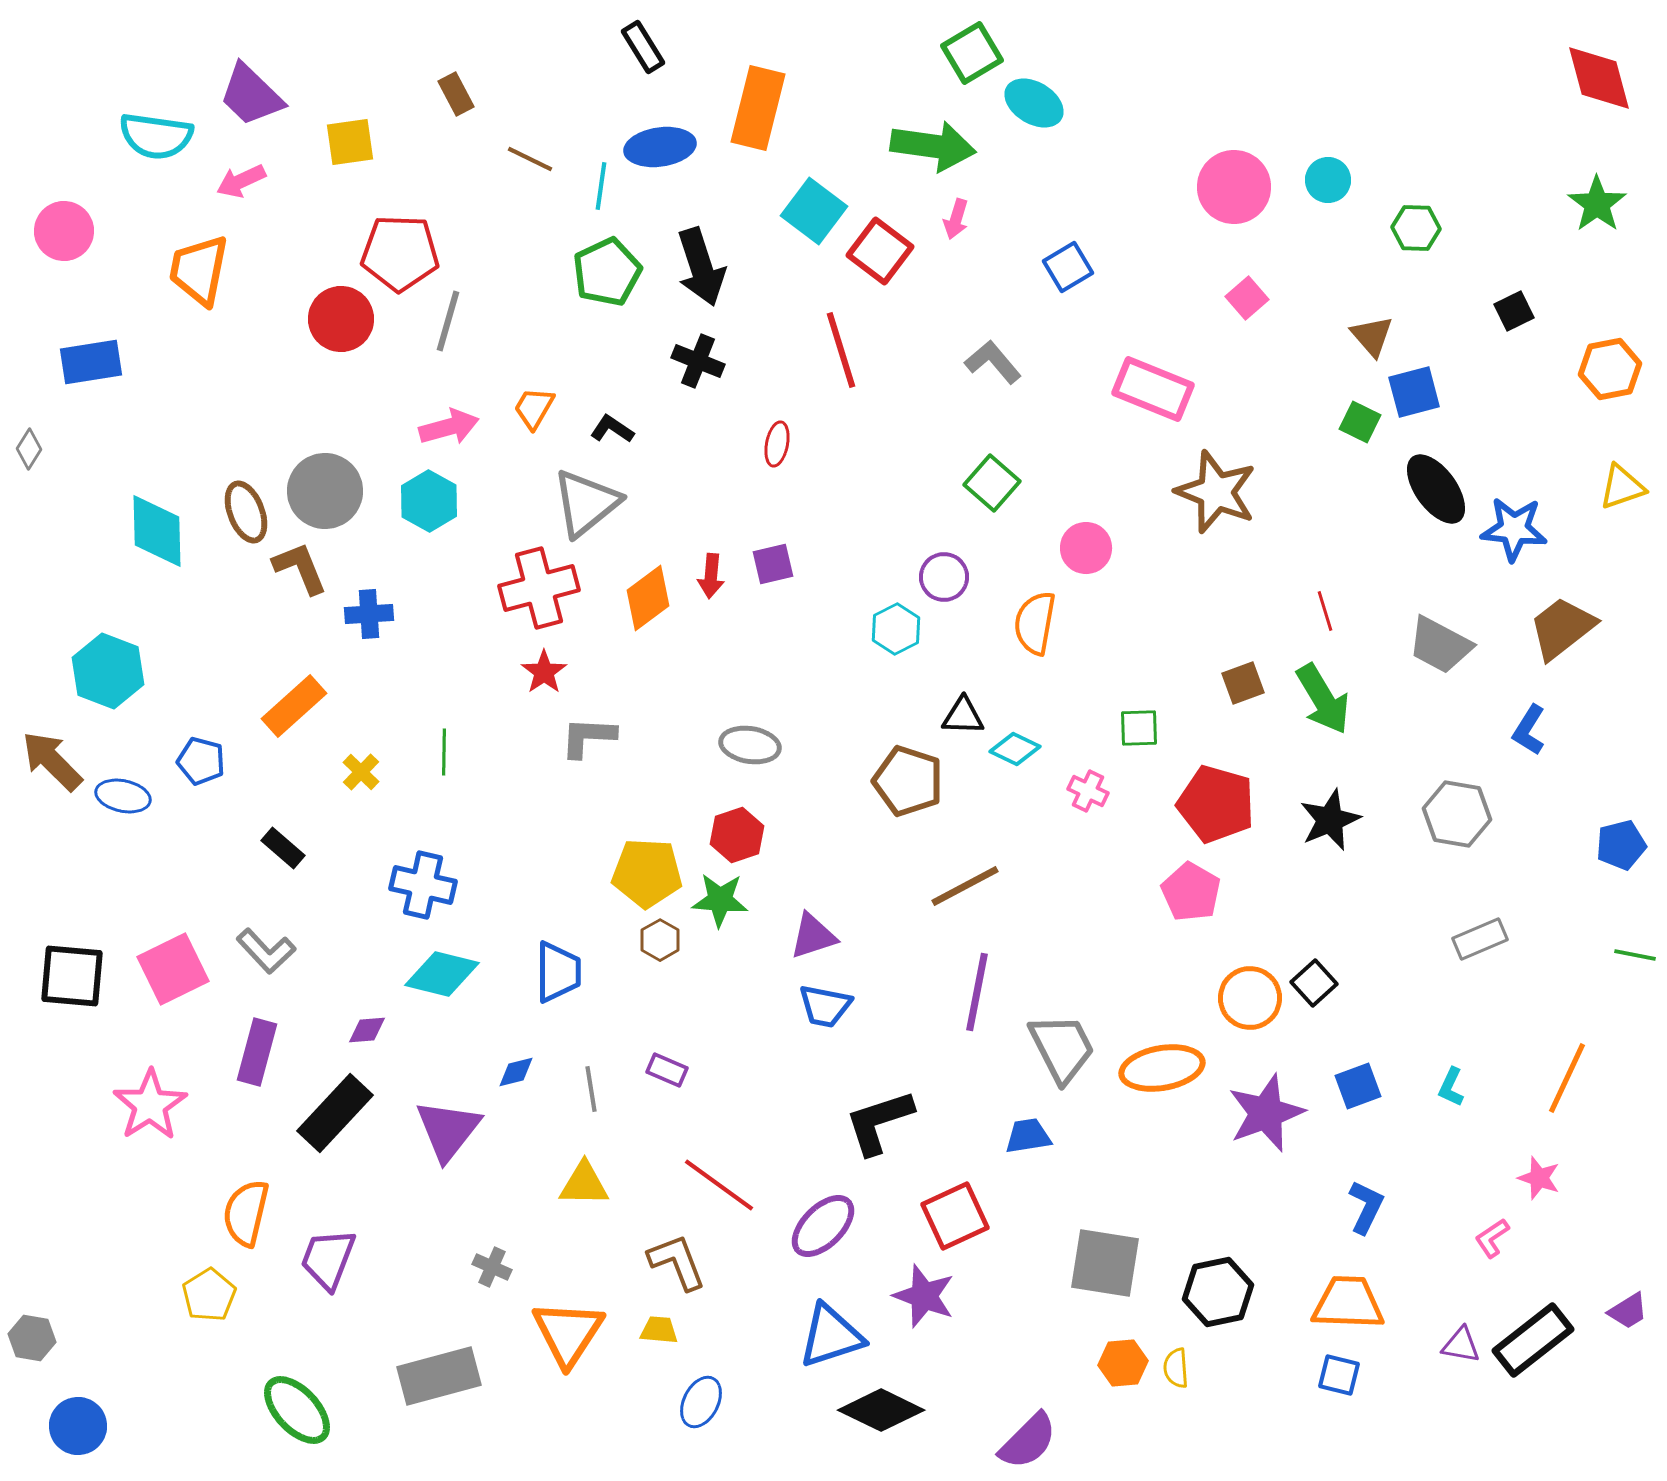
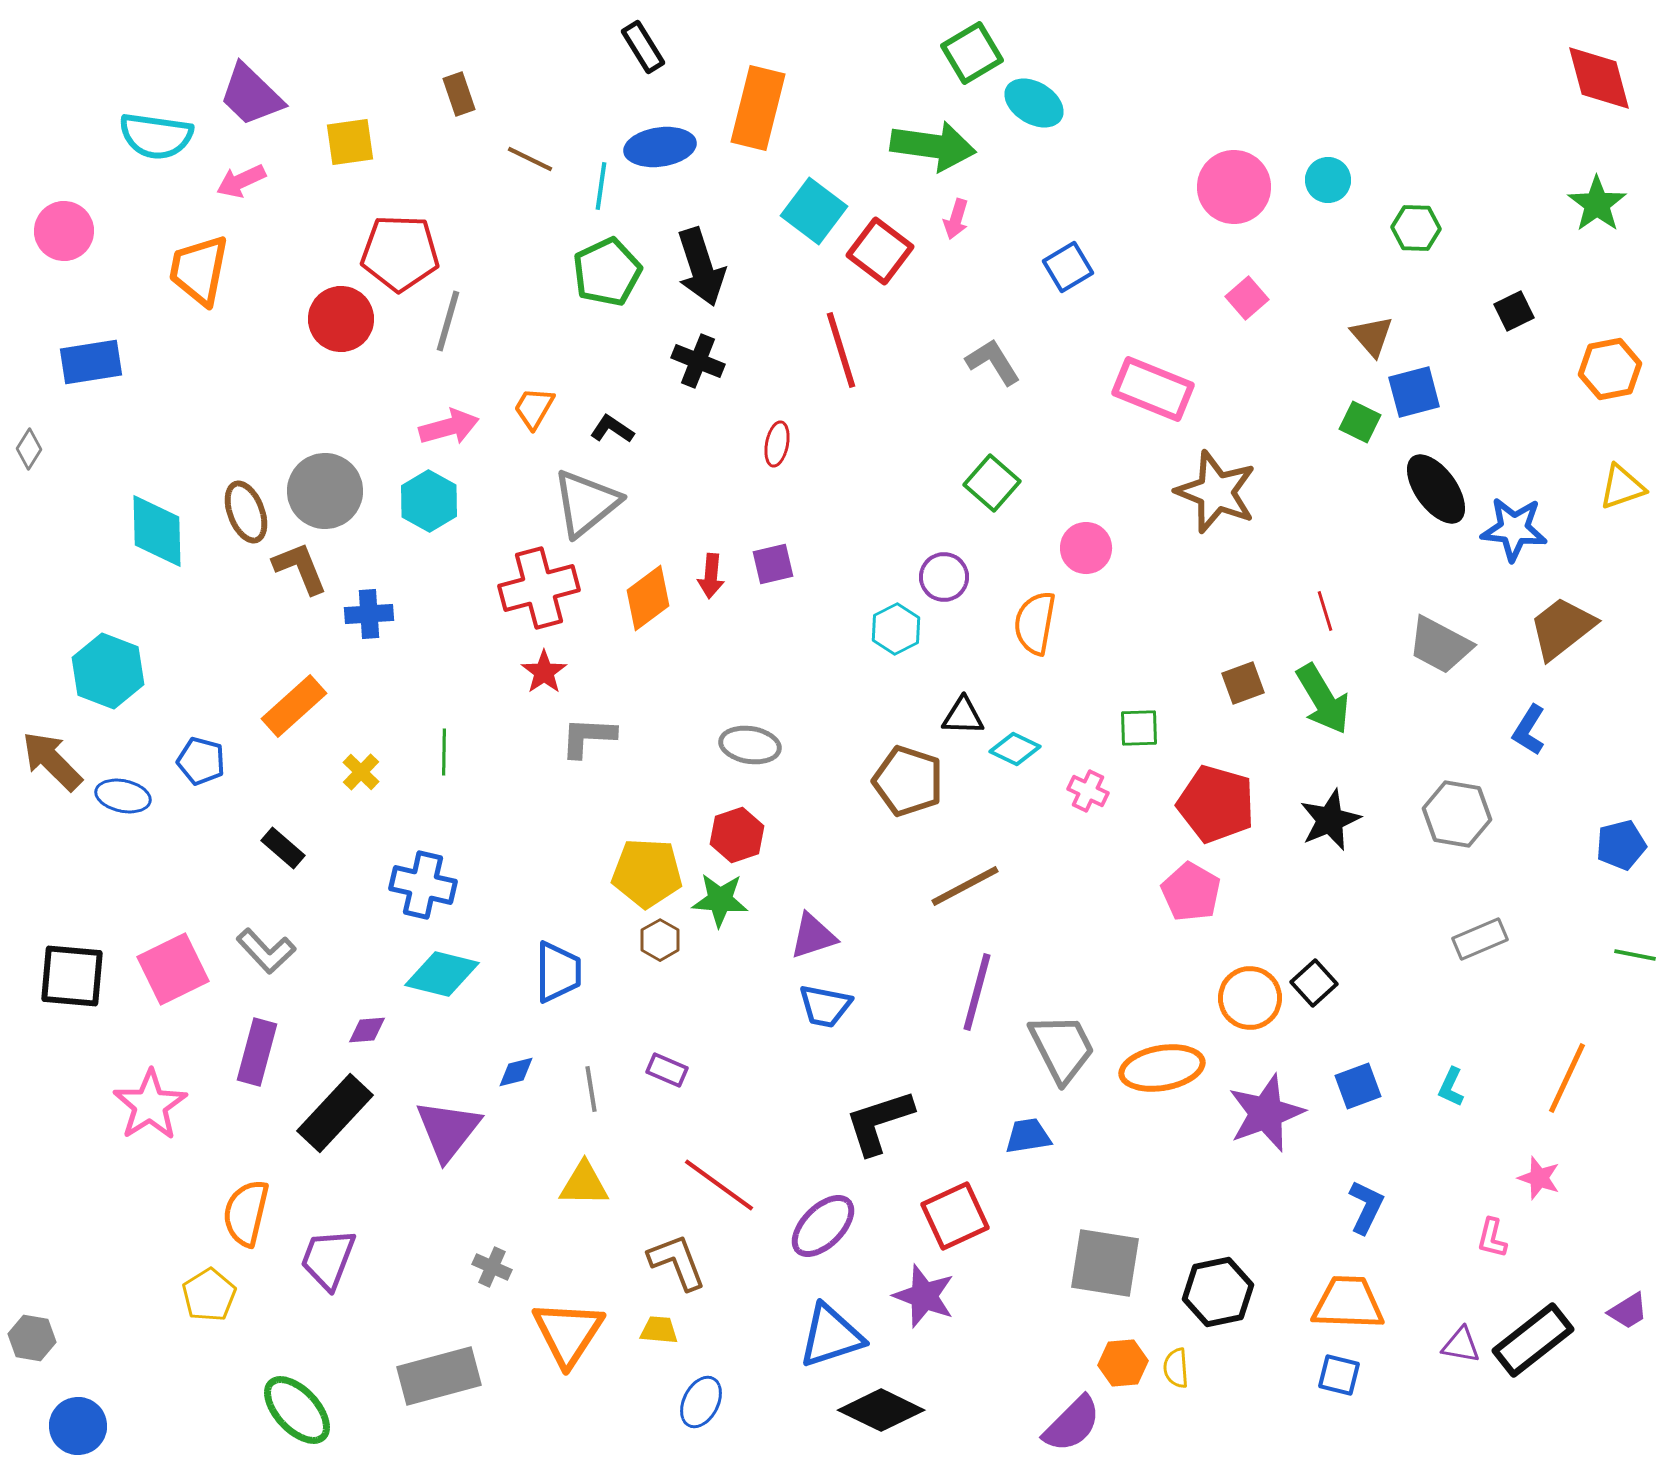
brown rectangle at (456, 94): moved 3 px right; rotated 9 degrees clockwise
gray L-shape at (993, 362): rotated 8 degrees clockwise
purple line at (977, 992): rotated 4 degrees clockwise
pink L-shape at (1492, 1238): rotated 42 degrees counterclockwise
purple semicircle at (1028, 1441): moved 44 px right, 17 px up
